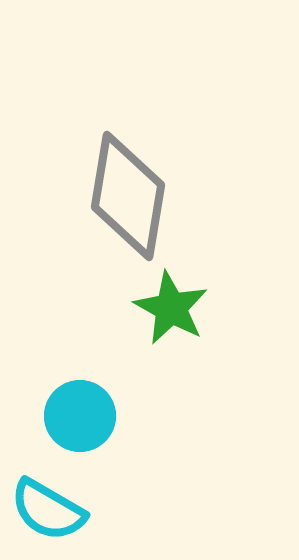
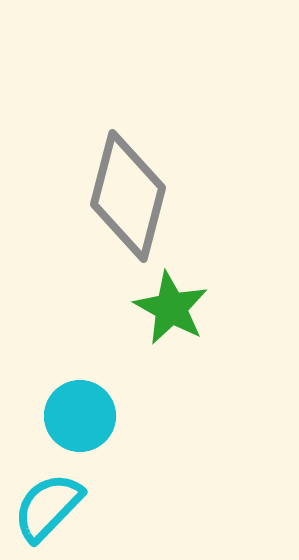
gray diamond: rotated 5 degrees clockwise
cyan semicircle: moved 3 px up; rotated 104 degrees clockwise
